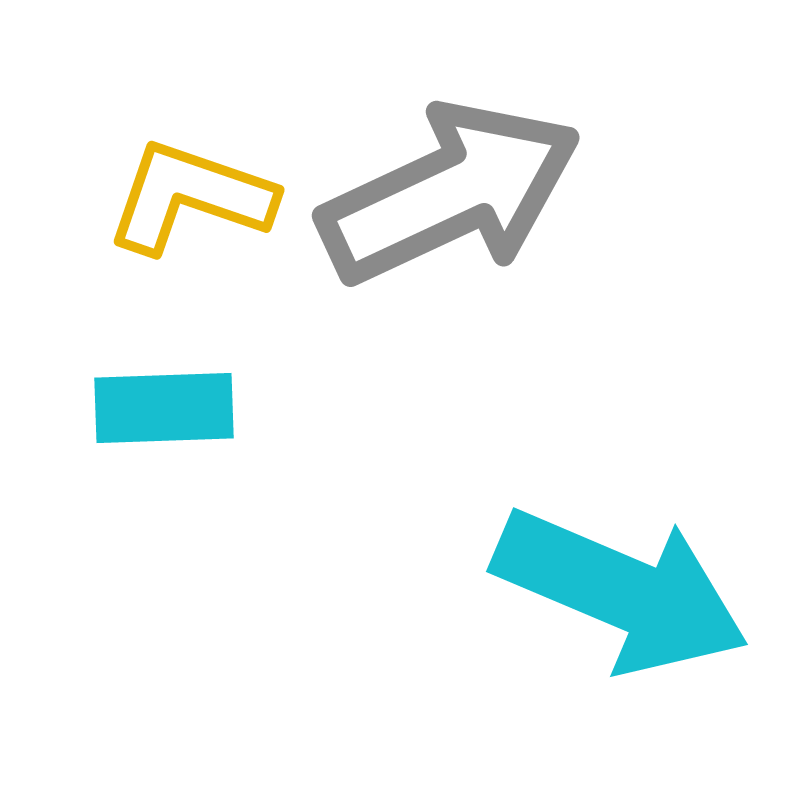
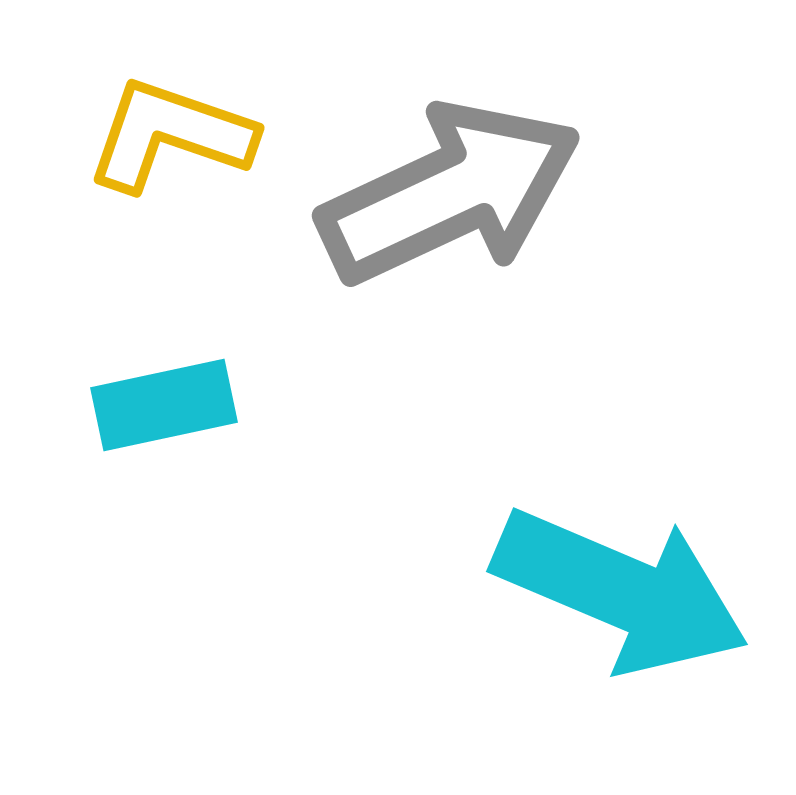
yellow L-shape: moved 20 px left, 62 px up
cyan rectangle: moved 3 px up; rotated 10 degrees counterclockwise
